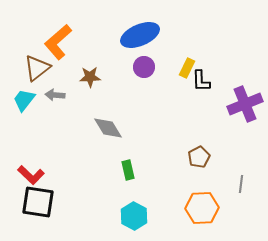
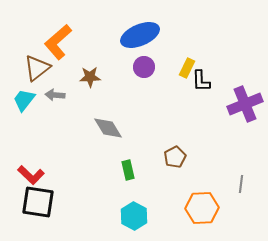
brown pentagon: moved 24 px left
